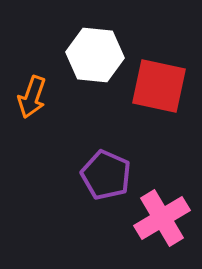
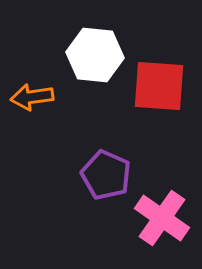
red square: rotated 8 degrees counterclockwise
orange arrow: rotated 63 degrees clockwise
pink cross: rotated 24 degrees counterclockwise
